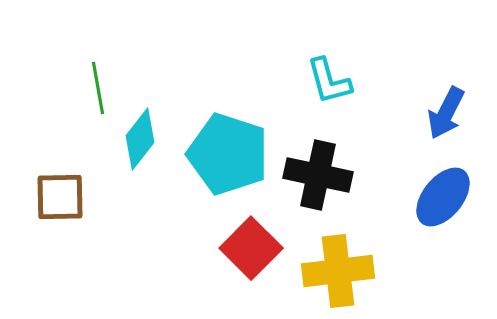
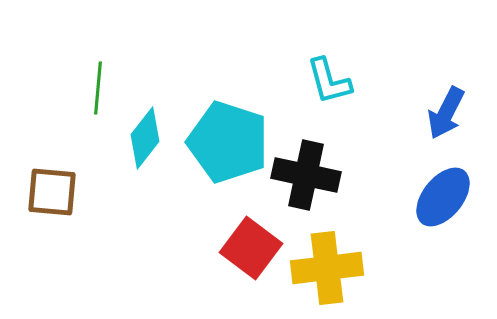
green line: rotated 15 degrees clockwise
cyan diamond: moved 5 px right, 1 px up
cyan pentagon: moved 12 px up
black cross: moved 12 px left
brown square: moved 8 px left, 5 px up; rotated 6 degrees clockwise
red square: rotated 8 degrees counterclockwise
yellow cross: moved 11 px left, 3 px up
